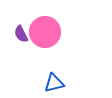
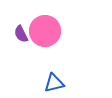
pink circle: moved 1 px up
